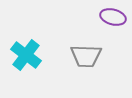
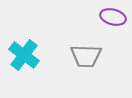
cyan cross: moved 2 px left
